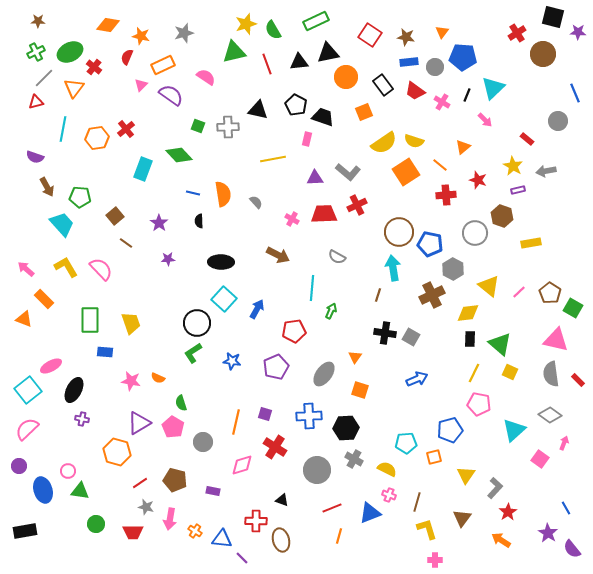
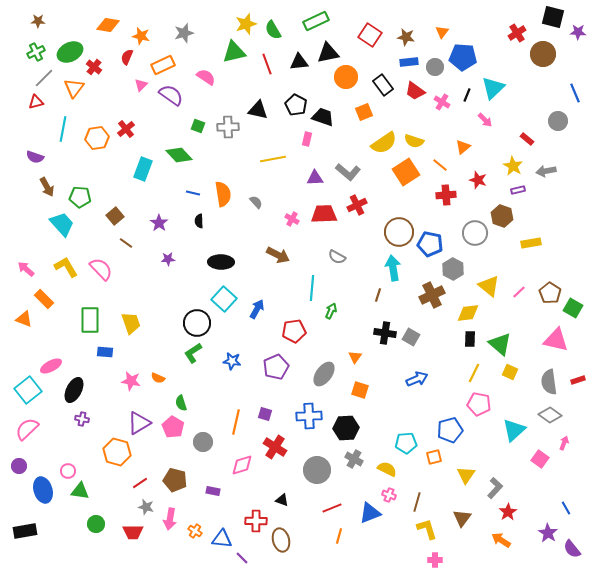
gray semicircle at (551, 374): moved 2 px left, 8 px down
red rectangle at (578, 380): rotated 64 degrees counterclockwise
